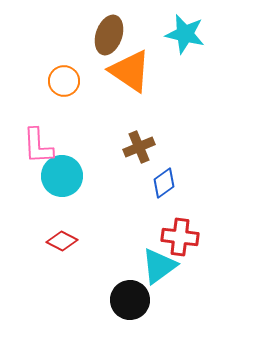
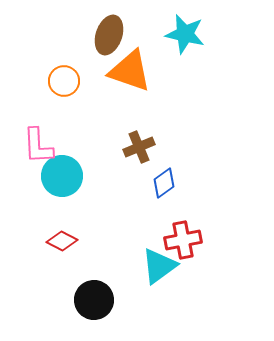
orange triangle: rotated 15 degrees counterclockwise
red cross: moved 3 px right, 3 px down; rotated 18 degrees counterclockwise
black circle: moved 36 px left
